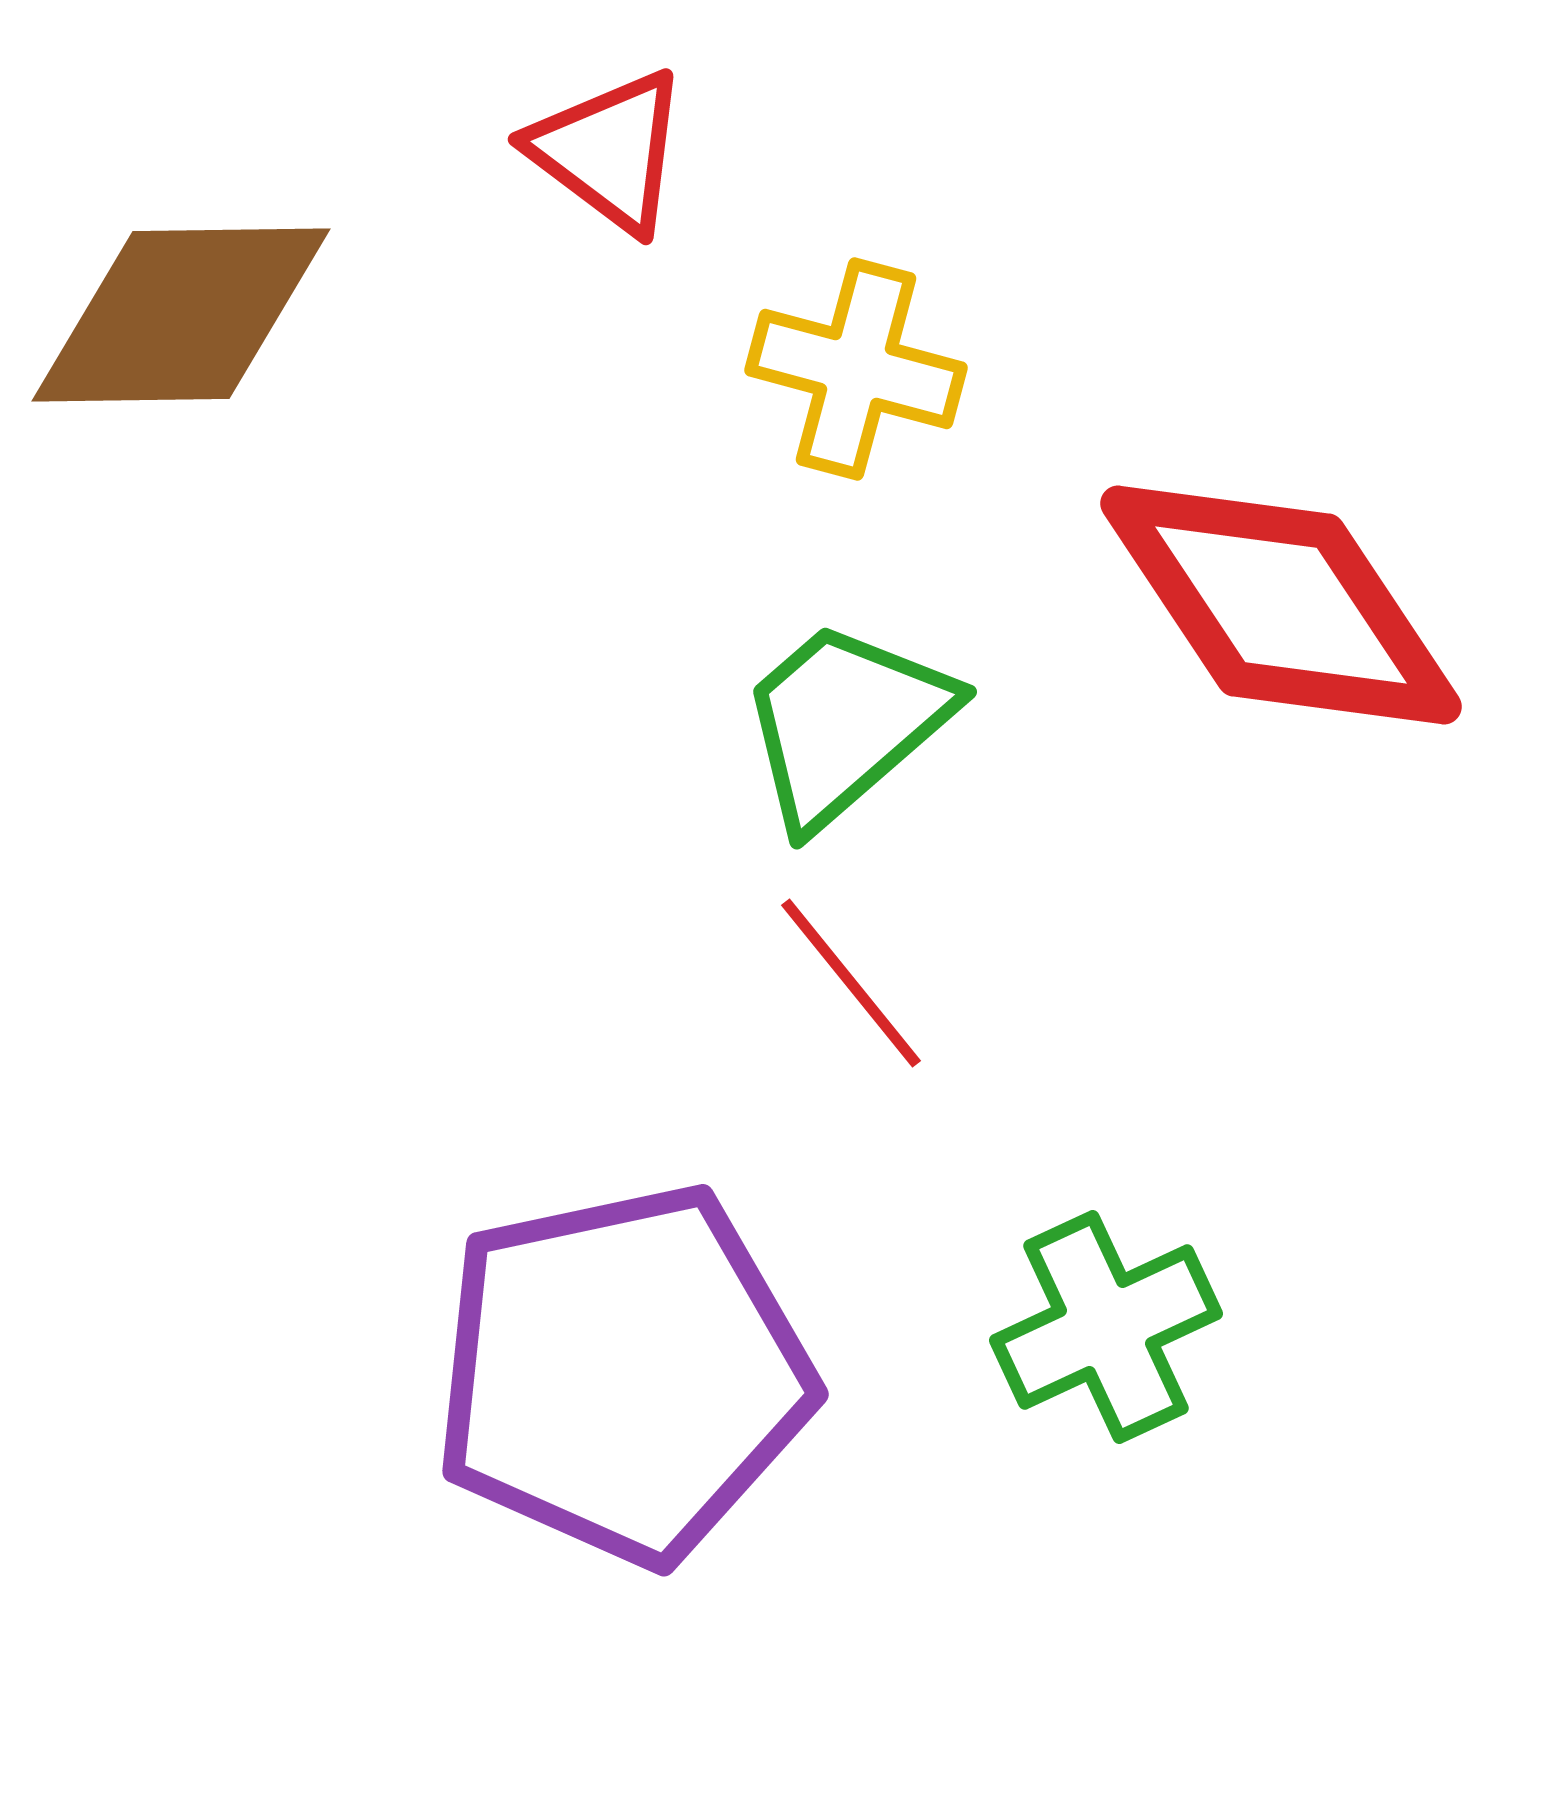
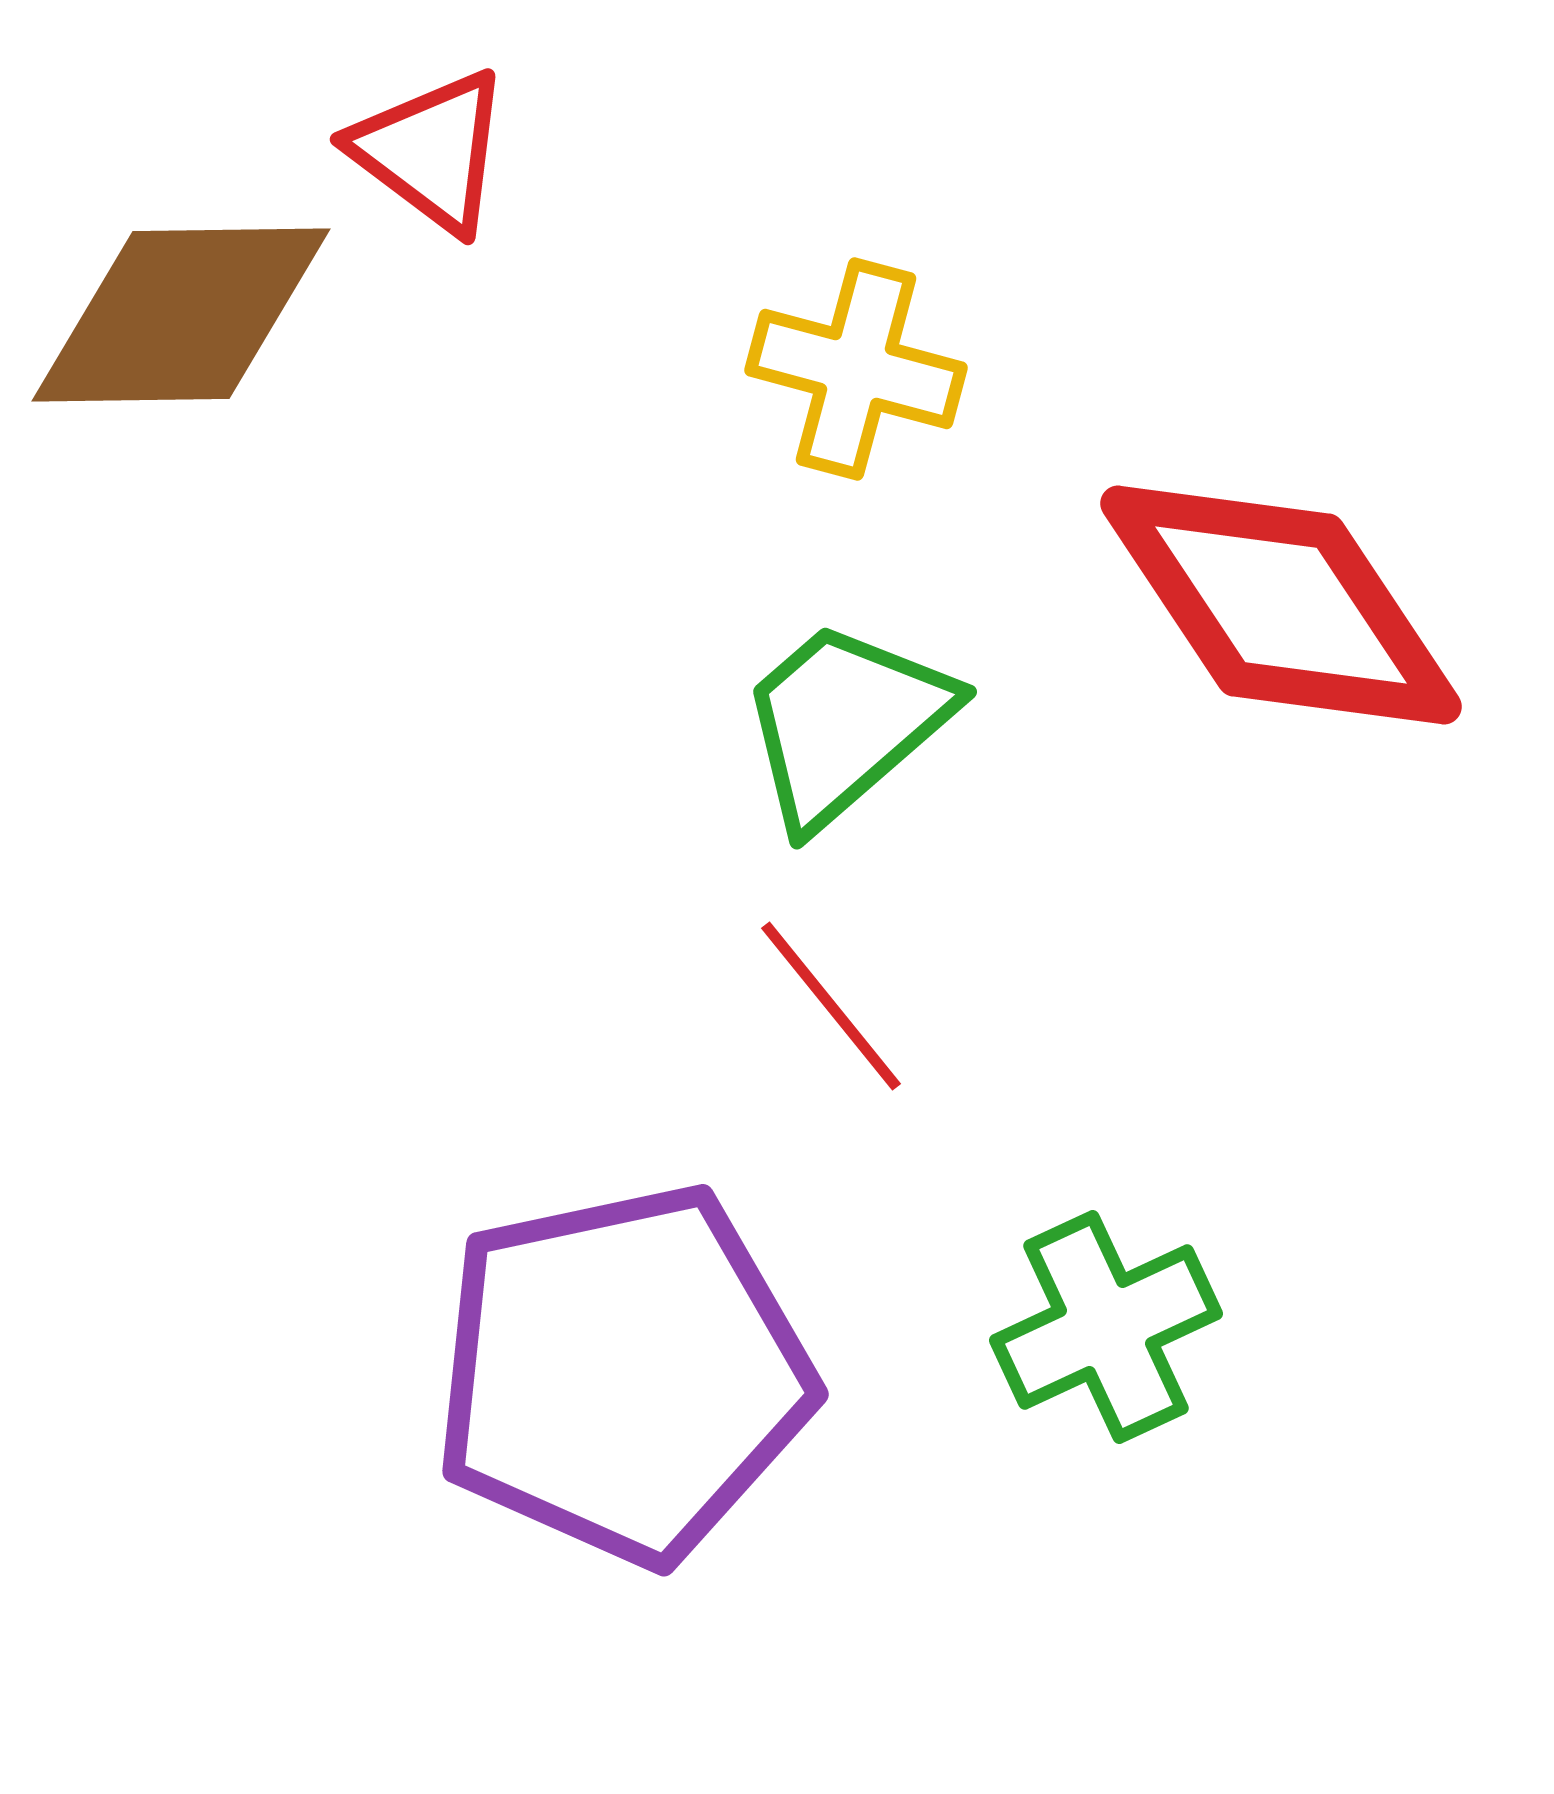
red triangle: moved 178 px left
red line: moved 20 px left, 23 px down
